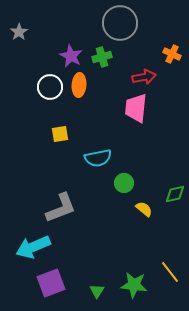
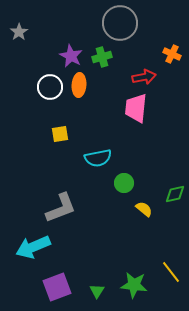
yellow line: moved 1 px right
purple square: moved 6 px right, 4 px down
